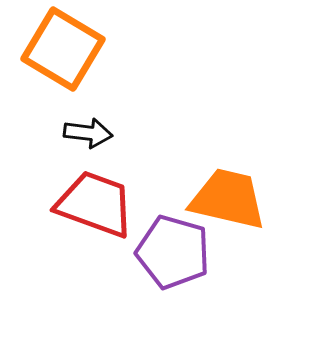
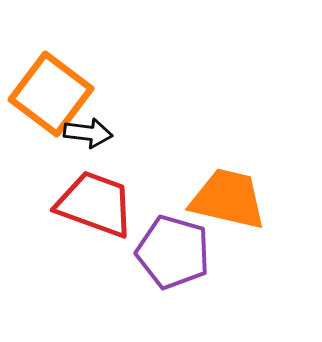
orange square: moved 12 px left, 45 px down; rotated 6 degrees clockwise
